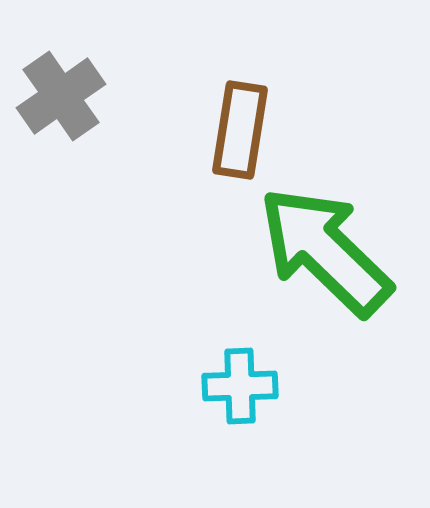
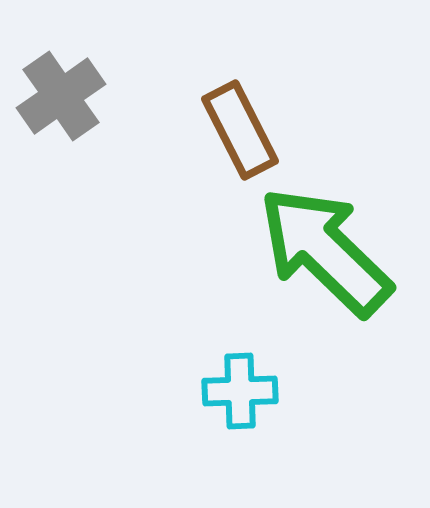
brown rectangle: rotated 36 degrees counterclockwise
cyan cross: moved 5 px down
